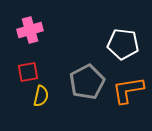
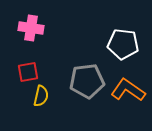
pink cross: moved 1 px right, 2 px up; rotated 25 degrees clockwise
gray pentagon: moved 1 px up; rotated 20 degrees clockwise
orange L-shape: rotated 44 degrees clockwise
